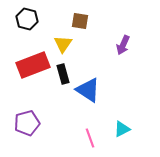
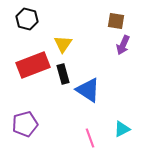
brown square: moved 36 px right
purple pentagon: moved 2 px left, 1 px down
